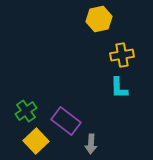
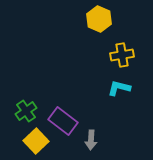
yellow hexagon: rotated 25 degrees counterclockwise
cyan L-shape: rotated 105 degrees clockwise
purple rectangle: moved 3 px left
gray arrow: moved 4 px up
